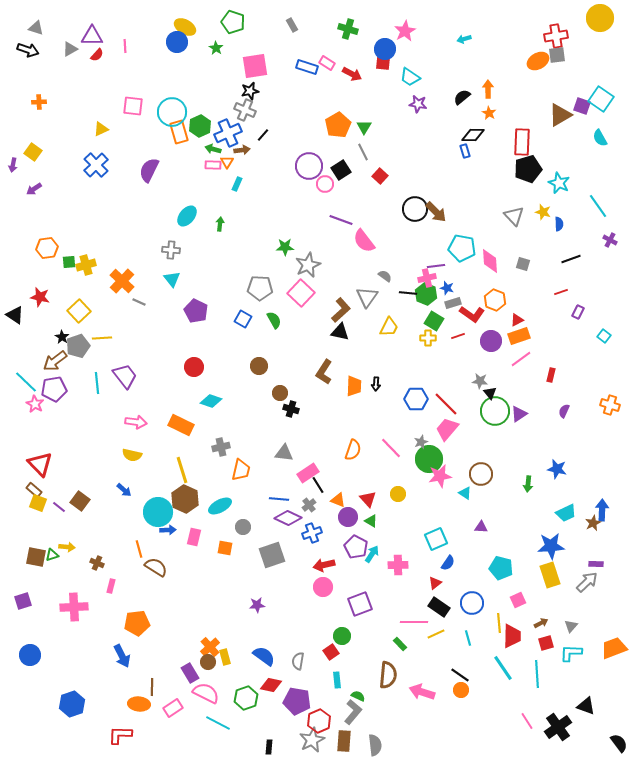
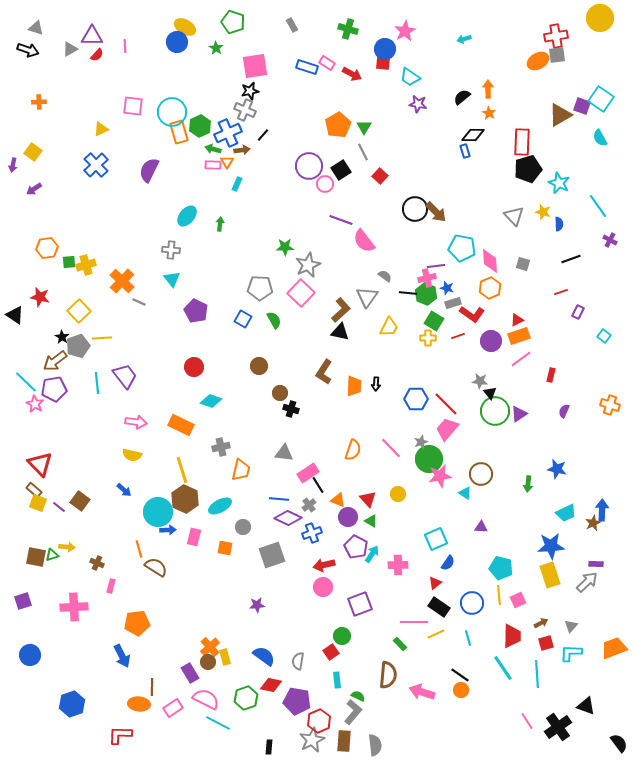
orange hexagon at (495, 300): moved 5 px left, 12 px up; rotated 15 degrees clockwise
yellow line at (499, 623): moved 28 px up
pink semicircle at (206, 693): moved 6 px down
